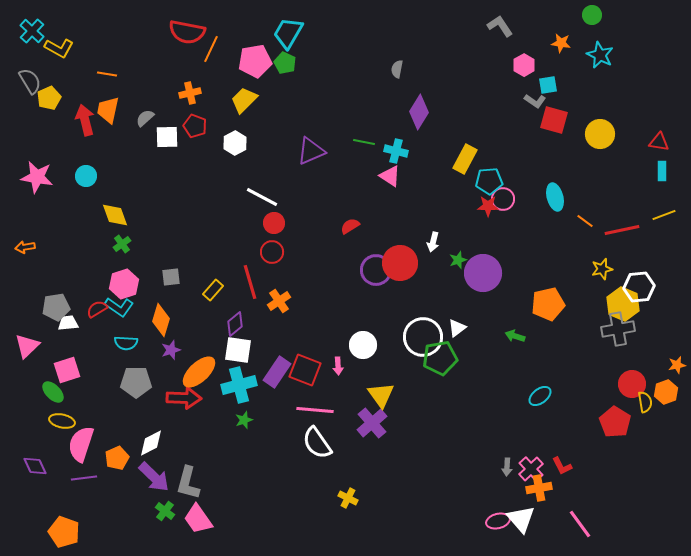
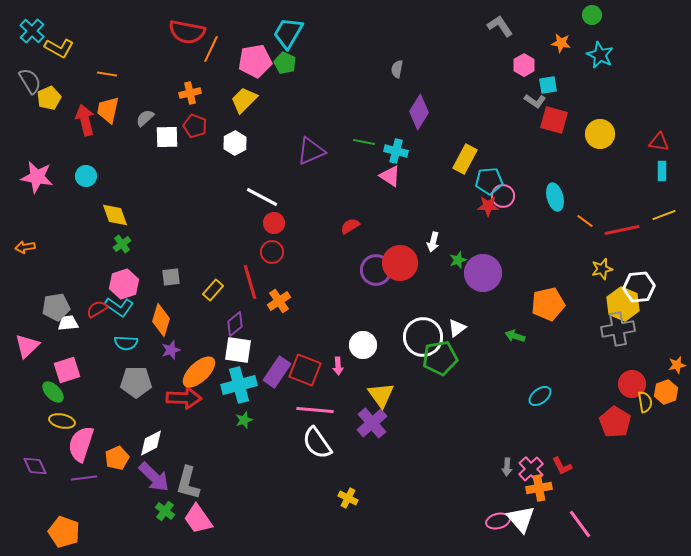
pink circle at (503, 199): moved 3 px up
